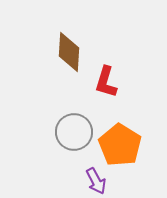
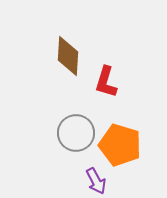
brown diamond: moved 1 px left, 4 px down
gray circle: moved 2 px right, 1 px down
orange pentagon: rotated 15 degrees counterclockwise
